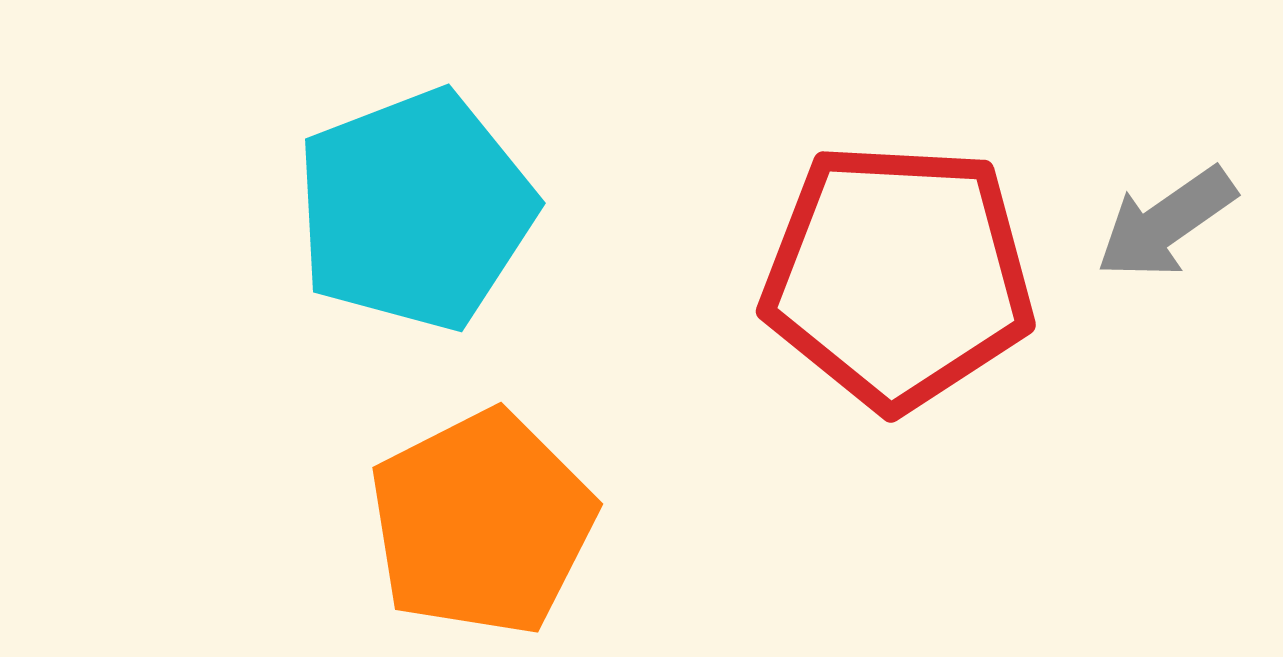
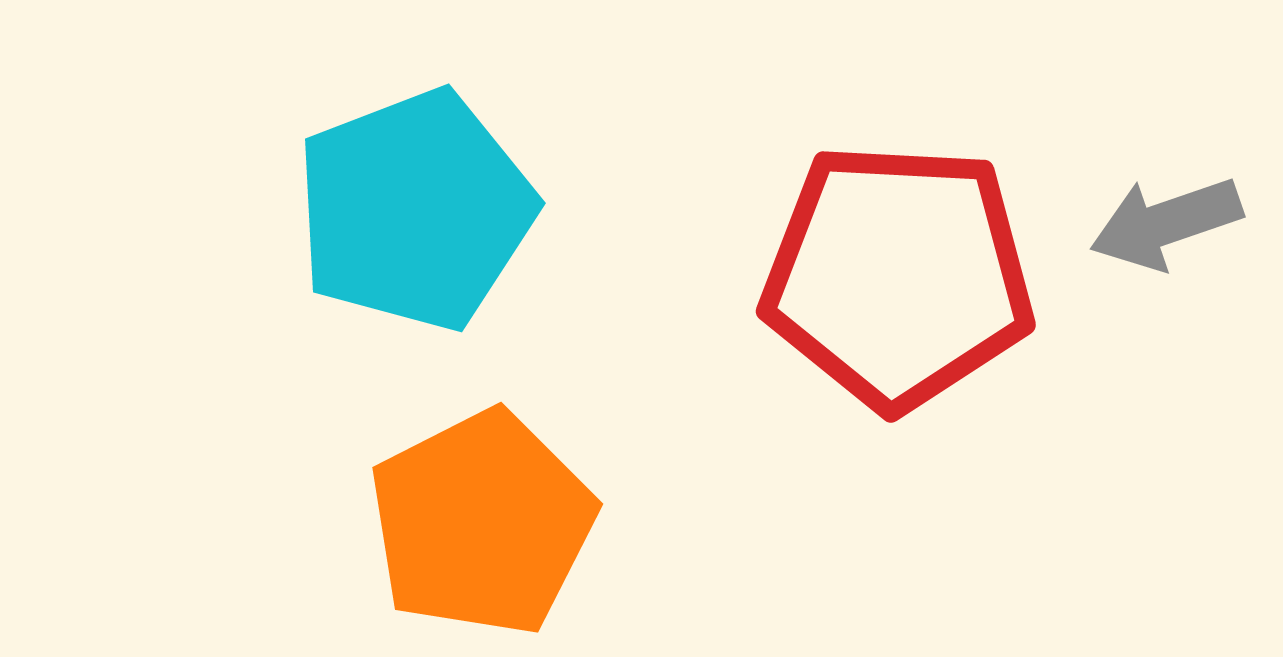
gray arrow: rotated 16 degrees clockwise
